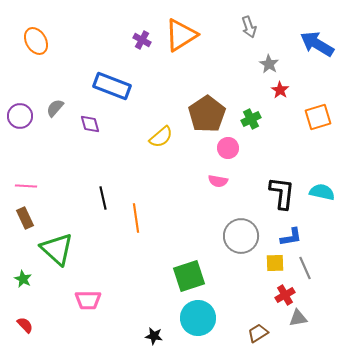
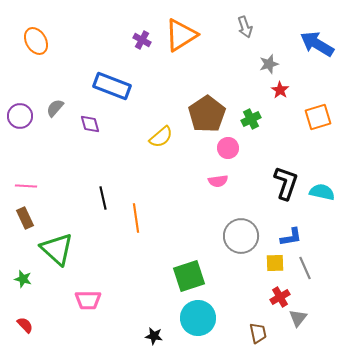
gray arrow: moved 4 px left
gray star: rotated 24 degrees clockwise
pink semicircle: rotated 18 degrees counterclockwise
black L-shape: moved 4 px right, 10 px up; rotated 12 degrees clockwise
green star: rotated 12 degrees counterclockwise
red cross: moved 5 px left, 2 px down
gray triangle: rotated 42 degrees counterclockwise
brown trapezoid: rotated 110 degrees clockwise
